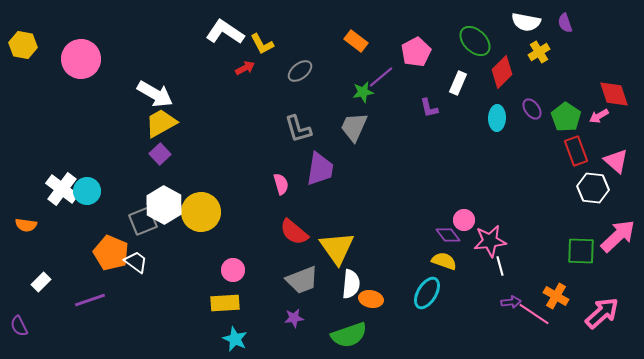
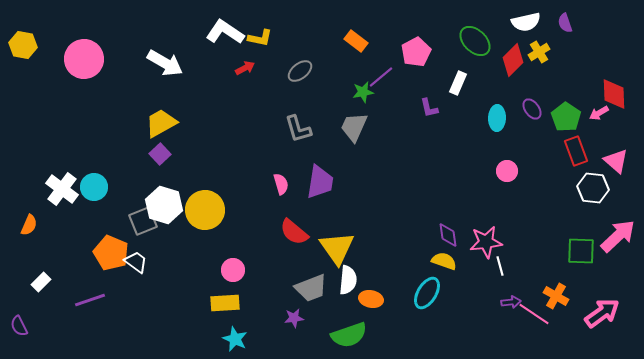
white semicircle at (526, 22): rotated 24 degrees counterclockwise
yellow L-shape at (262, 44): moved 2 px left, 6 px up; rotated 50 degrees counterclockwise
pink circle at (81, 59): moved 3 px right
red diamond at (502, 72): moved 11 px right, 12 px up
white arrow at (155, 94): moved 10 px right, 31 px up
red diamond at (614, 94): rotated 16 degrees clockwise
pink arrow at (599, 116): moved 3 px up
purple trapezoid at (320, 169): moved 13 px down
cyan circle at (87, 191): moved 7 px right, 4 px up
white hexagon at (164, 205): rotated 12 degrees counterclockwise
yellow circle at (201, 212): moved 4 px right, 2 px up
pink circle at (464, 220): moved 43 px right, 49 px up
orange semicircle at (26, 225): moved 3 px right; rotated 75 degrees counterclockwise
purple diamond at (448, 235): rotated 30 degrees clockwise
pink star at (490, 241): moved 4 px left, 1 px down
gray trapezoid at (302, 280): moved 9 px right, 8 px down
white semicircle at (351, 284): moved 3 px left, 4 px up
pink arrow at (602, 313): rotated 6 degrees clockwise
